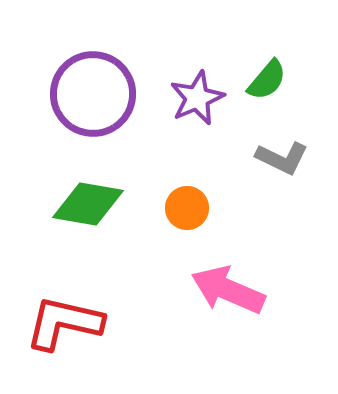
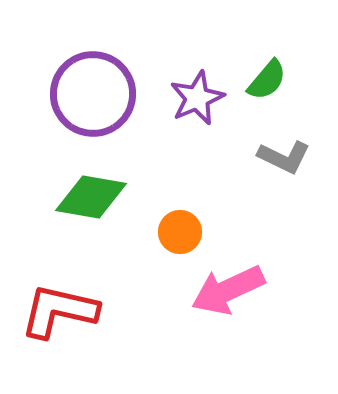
gray L-shape: moved 2 px right, 1 px up
green diamond: moved 3 px right, 7 px up
orange circle: moved 7 px left, 24 px down
pink arrow: rotated 48 degrees counterclockwise
red L-shape: moved 5 px left, 12 px up
